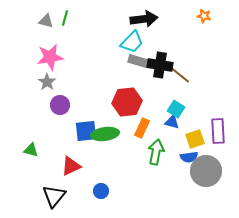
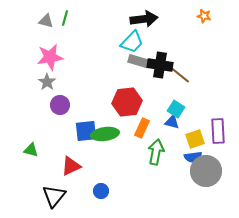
blue semicircle: moved 4 px right
